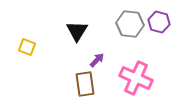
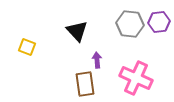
purple hexagon: rotated 20 degrees counterclockwise
black triangle: rotated 15 degrees counterclockwise
purple arrow: rotated 49 degrees counterclockwise
